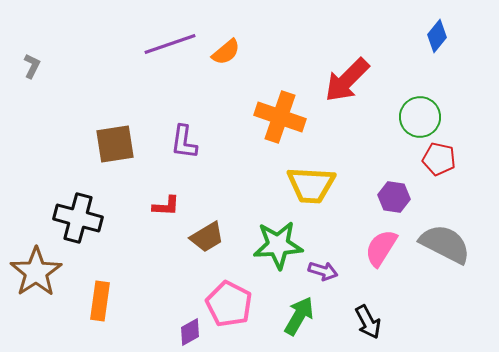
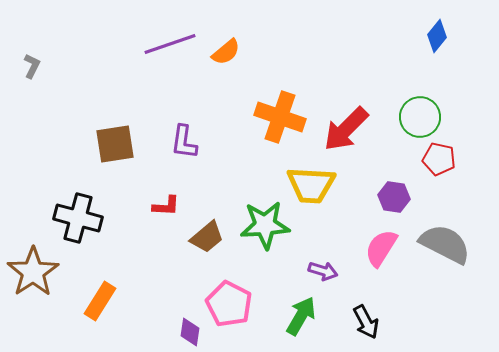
red arrow: moved 1 px left, 49 px down
brown trapezoid: rotated 9 degrees counterclockwise
green star: moved 13 px left, 20 px up
brown star: moved 3 px left
orange rectangle: rotated 24 degrees clockwise
green arrow: moved 2 px right
black arrow: moved 2 px left
purple diamond: rotated 52 degrees counterclockwise
